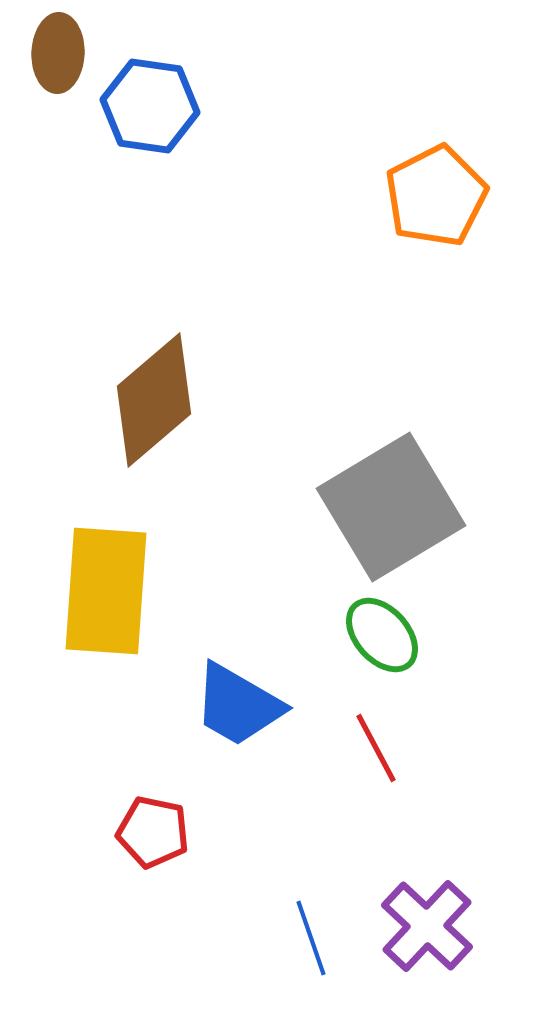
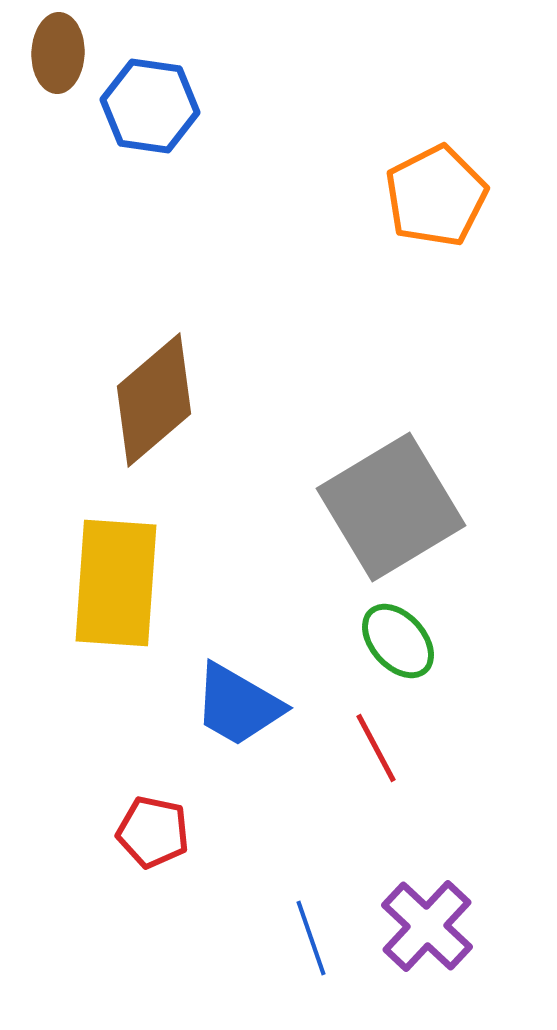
yellow rectangle: moved 10 px right, 8 px up
green ellipse: moved 16 px right, 6 px down
